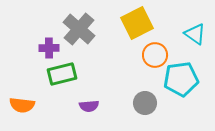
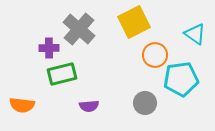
yellow square: moved 3 px left, 1 px up
